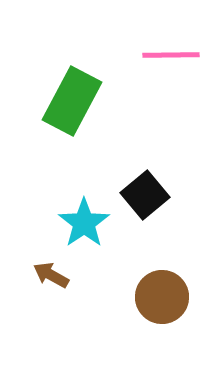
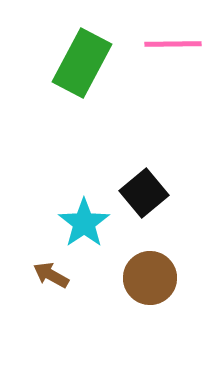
pink line: moved 2 px right, 11 px up
green rectangle: moved 10 px right, 38 px up
black square: moved 1 px left, 2 px up
brown circle: moved 12 px left, 19 px up
